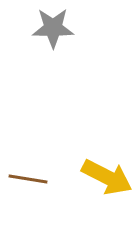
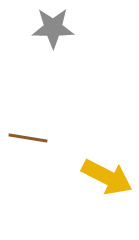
brown line: moved 41 px up
